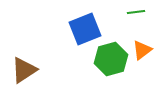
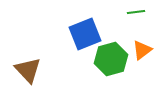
blue square: moved 5 px down
brown triangle: moved 4 px right; rotated 40 degrees counterclockwise
